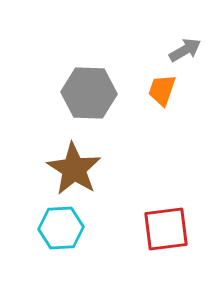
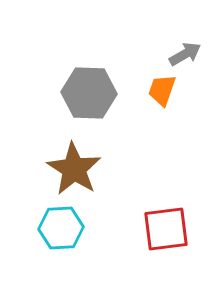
gray arrow: moved 4 px down
